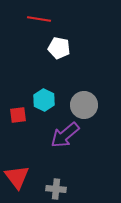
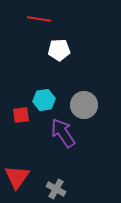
white pentagon: moved 2 px down; rotated 15 degrees counterclockwise
cyan hexagon: rotated 25 degrees clockwise
red square: moved 3 px right
purple arrow: moved 2 px left, 2 px up; rotated 96 degrees clockwise
red triangle: rotated 12 degrees clockwise
gray cross: rotated 24 degrees clockwise
